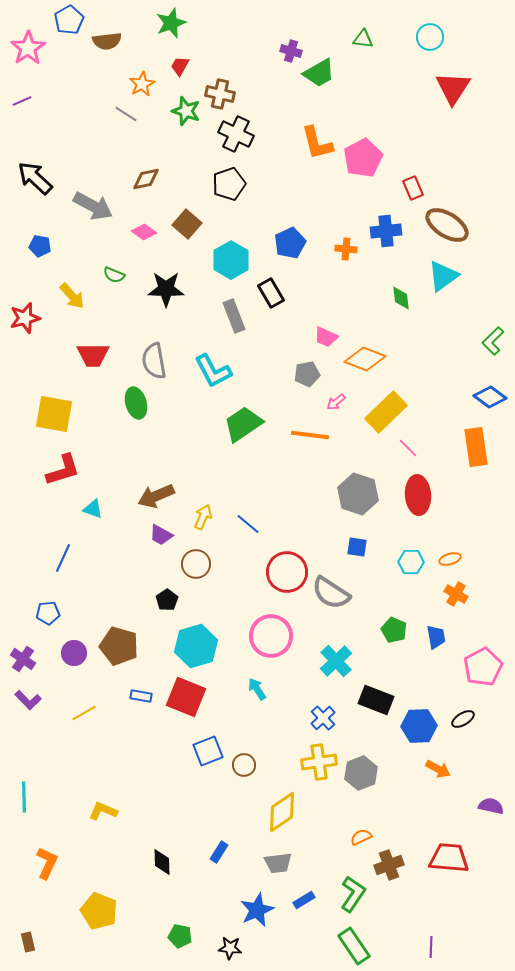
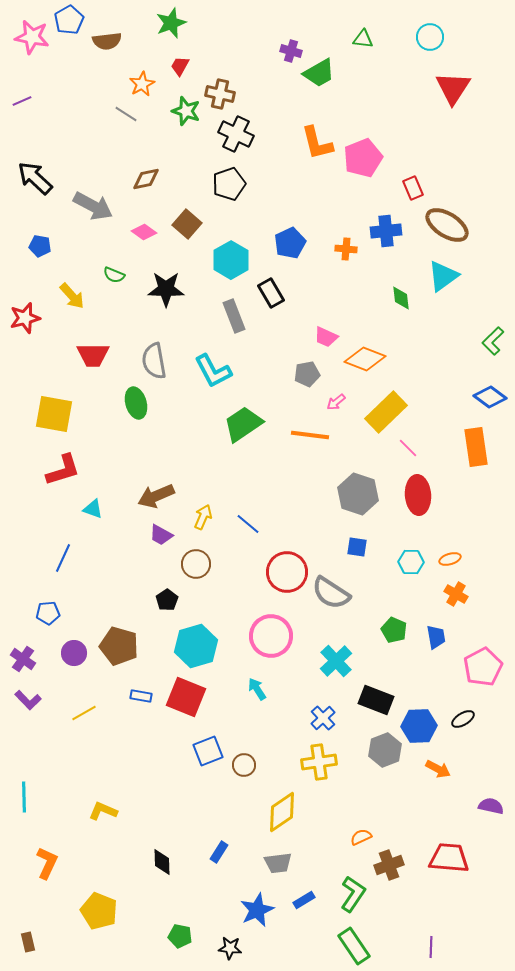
pink star at (28, 48): moved 4 px right, 11 px up; rotated 28 degrees counterclockwise
pink pentagon at (363, 158): rotated 6 degrees clockwise
gray hexagon at (361, 773): moved 24 px right, 23 px up
